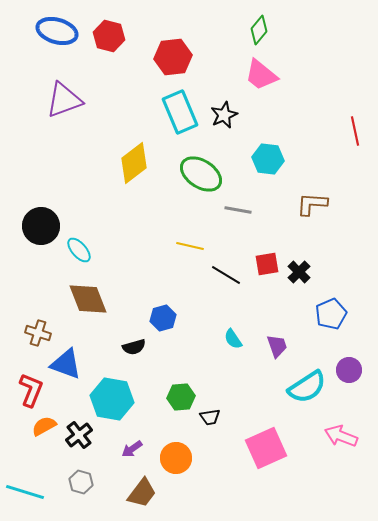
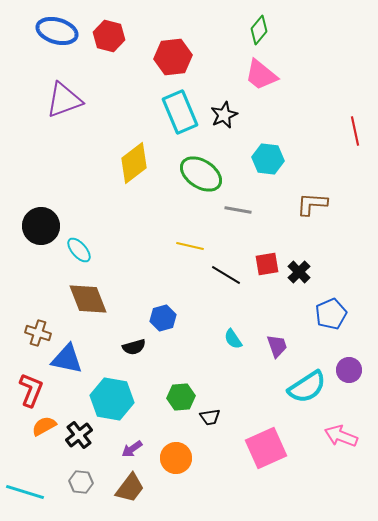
blue triangle at (66, 364): moved 1 px right, 5 px up; rotated 8 degrees counterclockwise
gray hexagon at (81, 482): rotated 10 degrees counterclockwise
brown trapezoid at (142, 493): moved 12 px left, 5 px up
